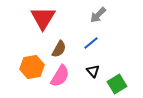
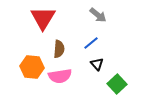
gray arrow: rotated 96 degrees counterclockwise
brown semicircle: rotated 24 degrees counterclockwise
orange hexagon: rotated 15 degrees clockwise
black triangle: moved 4 px right, 7 px up
pink semicircle: rotated 50 degrees clockwise
green square: rotated 12 degrees counterclockwise
